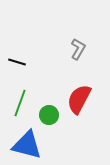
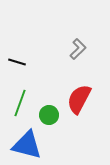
gray L-shape: rotated 15 degrees clockwise
